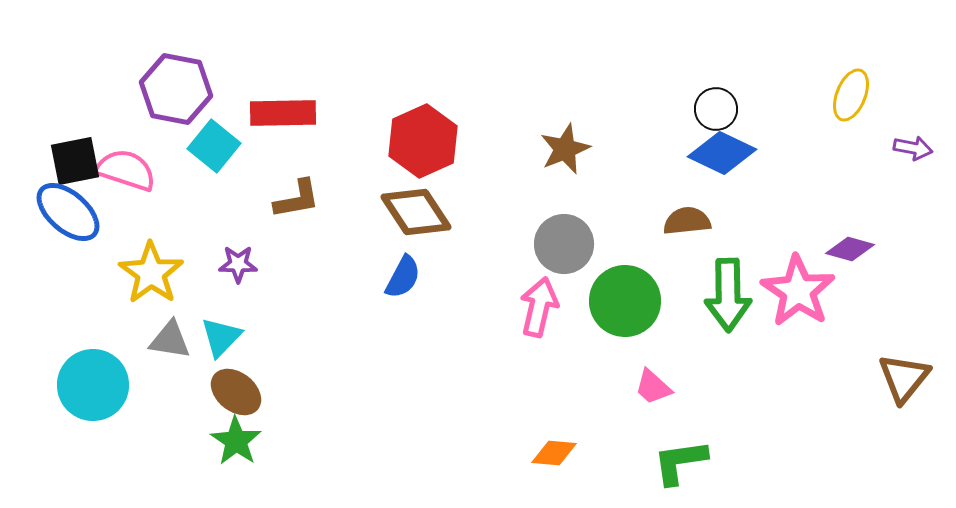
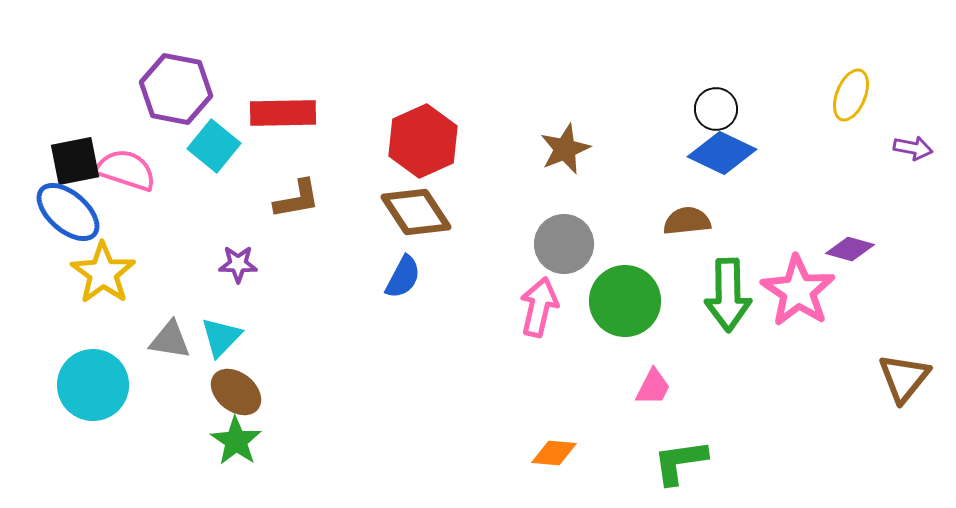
yellow star: moved 48 px left
pink trapezoid: rotated 105 degrees counterclockwise
